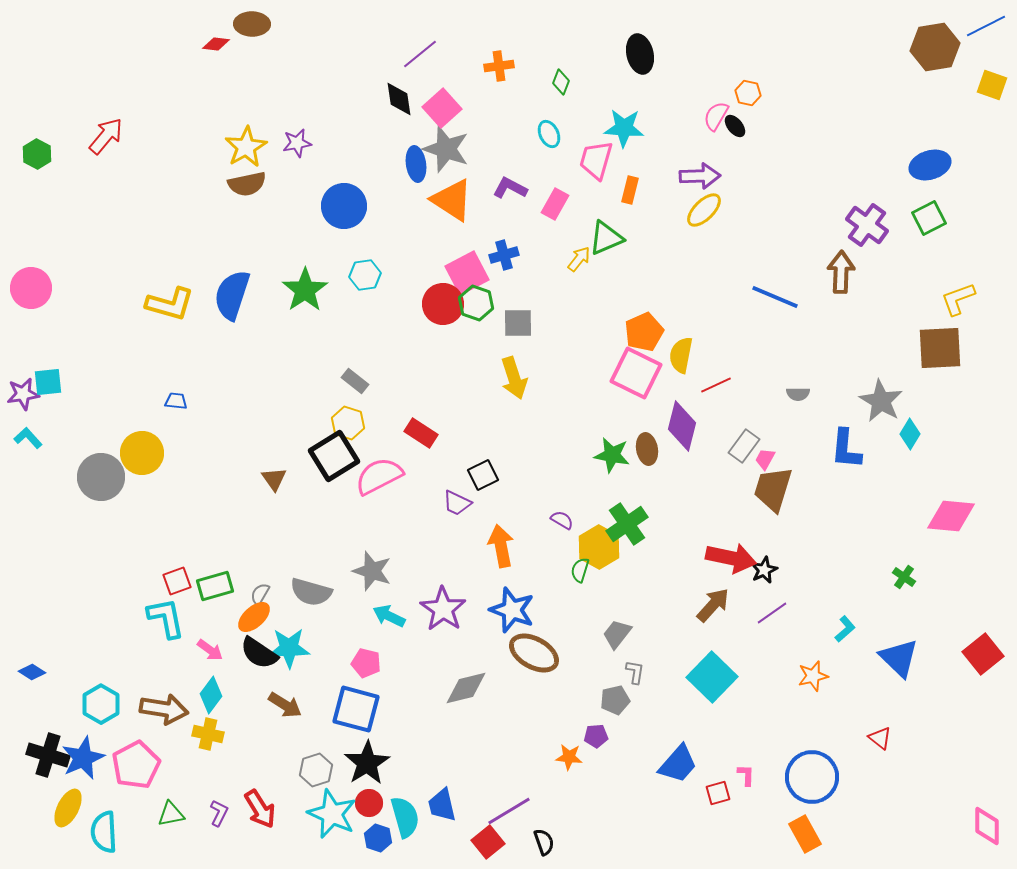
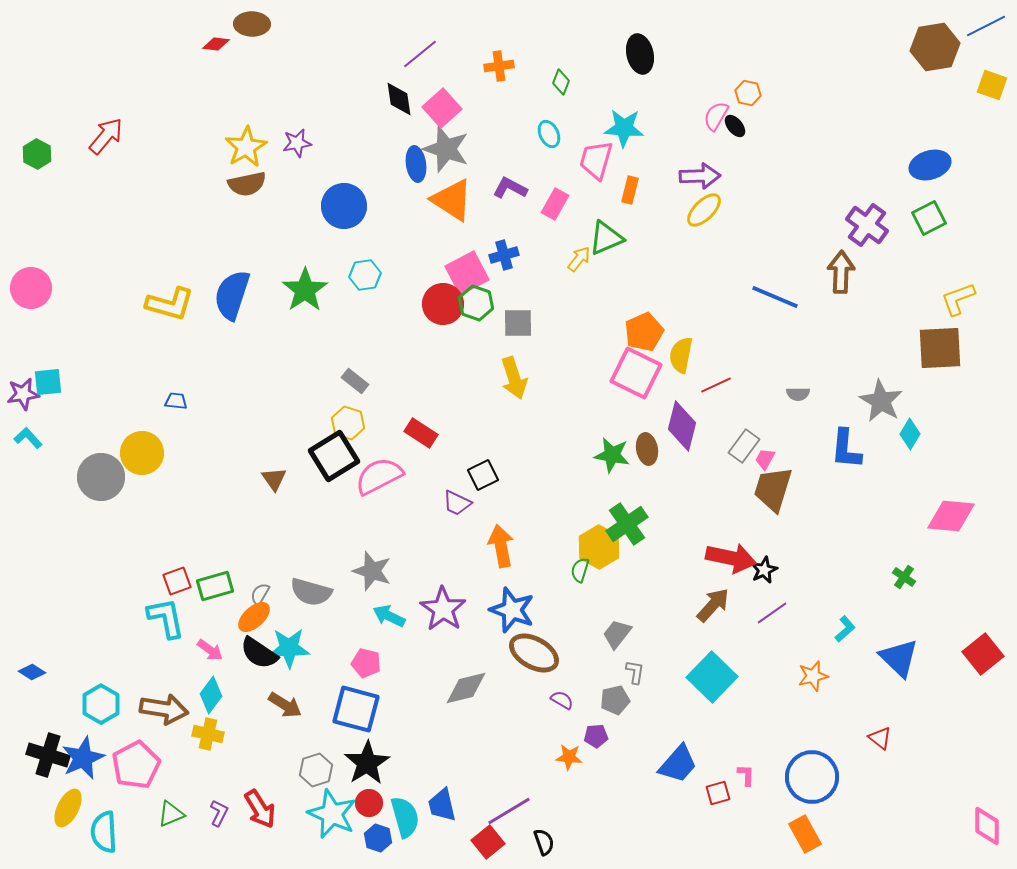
purple semicircle at (562, 520): moved 180 px down
green triangle at (171, 814): rotated 12 degrees counterclockwise
